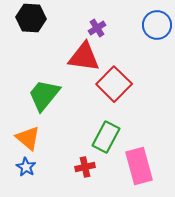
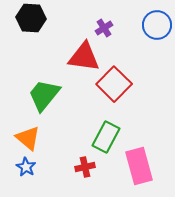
purple cross: moved 7 px right
